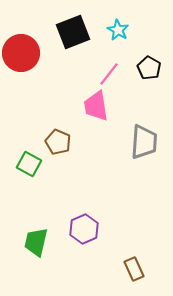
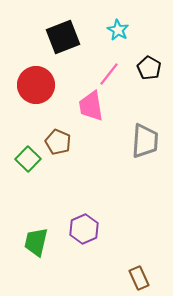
black square: moved 10 px left, 5 px down
red circle: moved 15 px right, 32 px down
pink trapezoid: moved 5 px left
gray trapezoid: moved 1 px right, 1 px up
green square: moved 1 px left, 5 px up; rotated 15 degrees clockwise
brown rectangle: moved 5 px right, 9 px down
